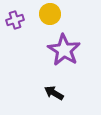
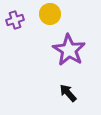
purple star: moved 5 px right
black arrow: moved 14 px right; rotated 18 degrees clockwise
